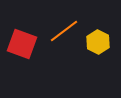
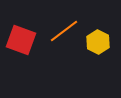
red square: moved 1 px left, 4 px up
